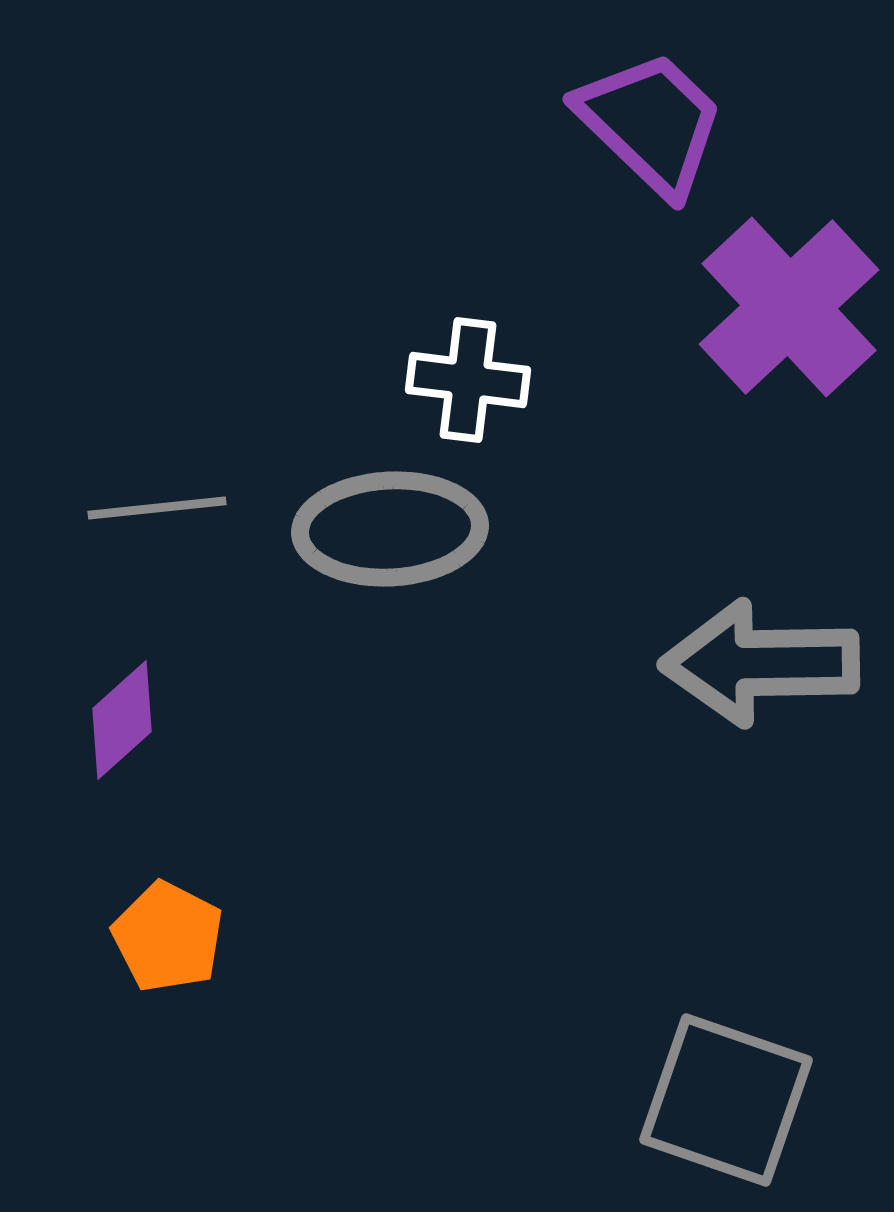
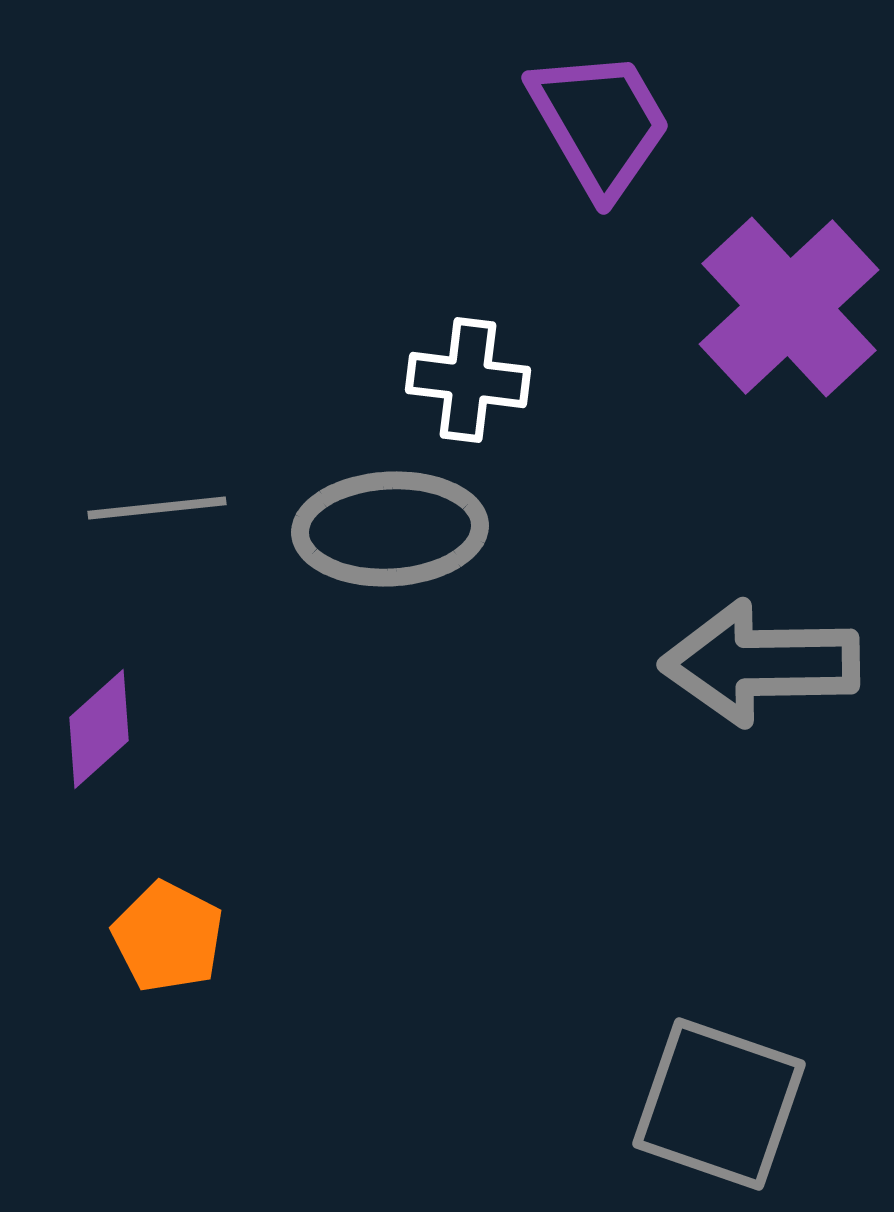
purple trapezoid: moved 51 px left; rotated 16 degrees clockwise
purple diamond: moved 23 px left, 9 px down
gray square: moved 7 px left, 4 px down
